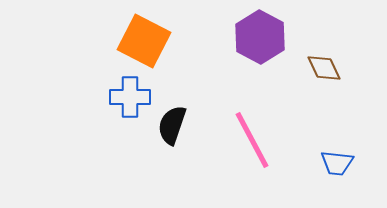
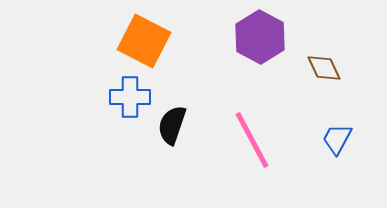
blue trapezoid: moved 24 px up; rotated 112 degrees clockwise
